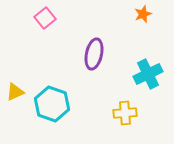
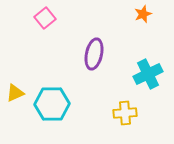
yellow triangle: moved 1 px down
cyan hexagon: rotated 20 degrees counterclockwise
